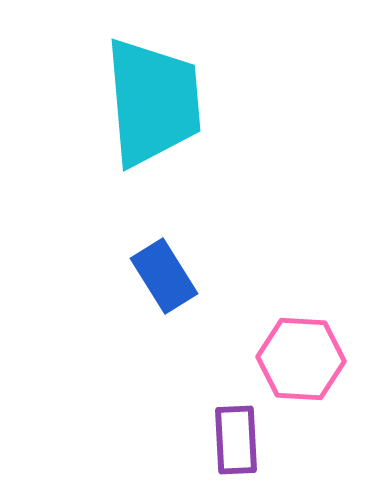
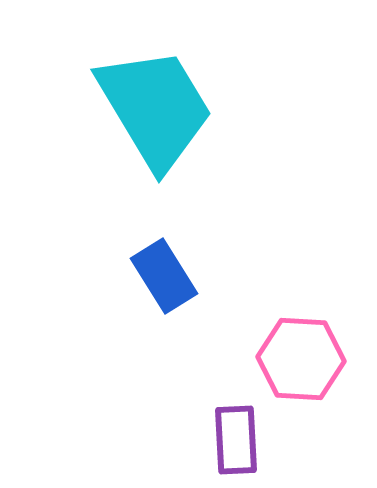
cyan trapezoid: moved 2 px right, 6 px down; rotated 26 degrees counterclockwise
